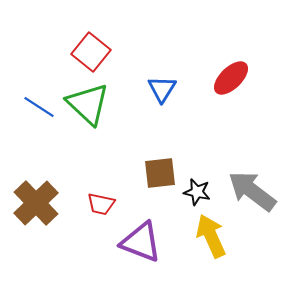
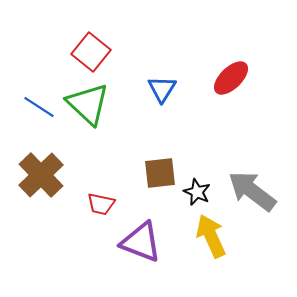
black star: rotated 12 degrees clockwise
brown cross: moved 5 px right, 28 px up
